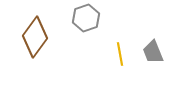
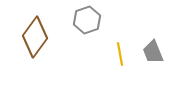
gray hexagon: moved 1 px right, 2 px down
